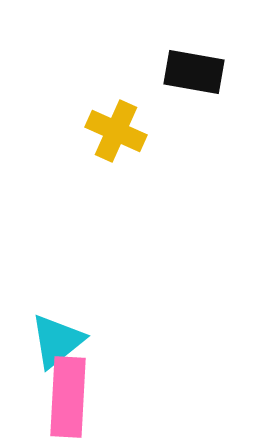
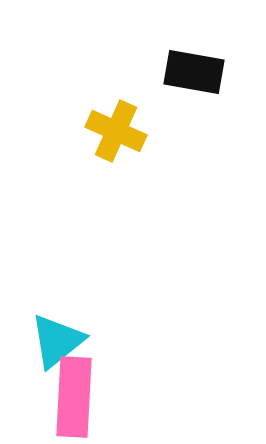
pink rectangle: moved 6 px right
